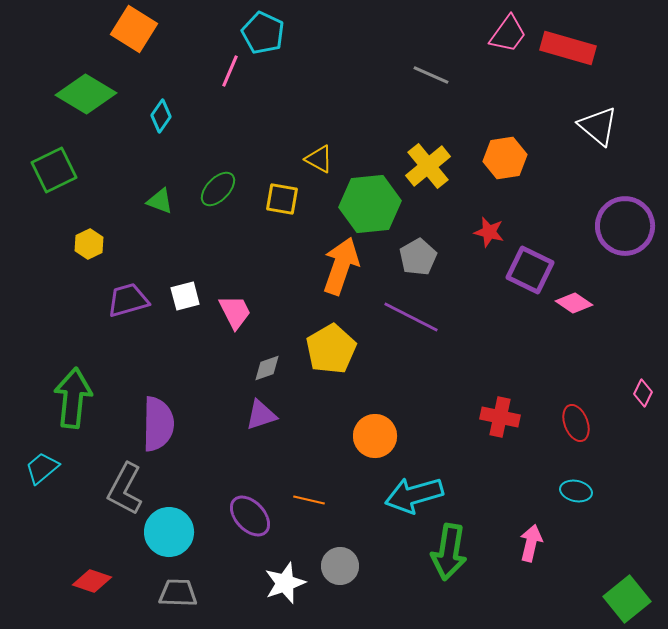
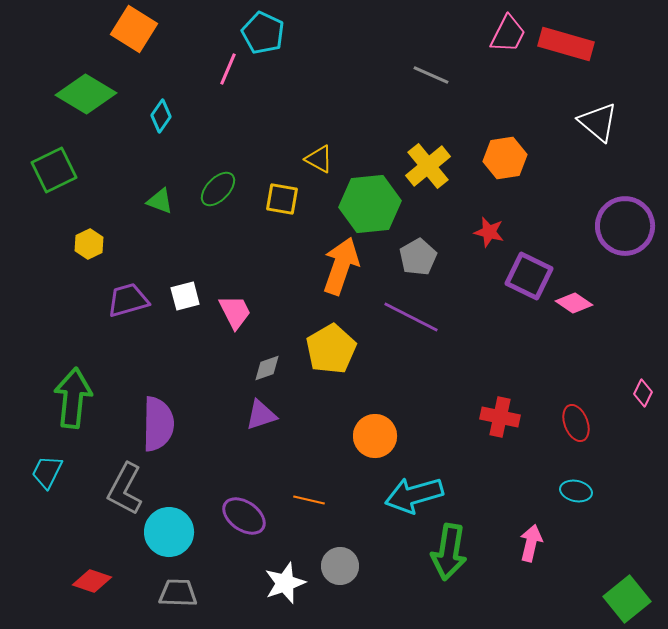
pink trapezoid at (508, 34): rotated 9 degrees counterclockwise
red rectangle at (568, 48): moved 2 px left, 4 px up
pink line at (230, 71): moved 2 px left, 2 px up
white triangle at (598, 126): moved 4 px up
purple square at (530, 270): moved 1 px left, 6 px down
cyan trapezoid at (42, 468): moved 5 px right, 4 px down; rotated 24 degrees counterclockwise
purple ellipse at (250, 516): moved 6 px left; rotated 12 degrees counterclockwise
